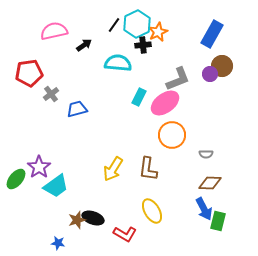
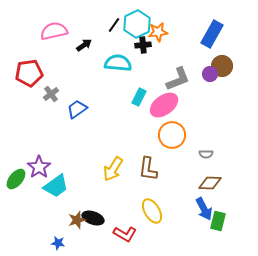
orange star: rotated 18 degrees clockwise
pink ellipse: moved 1 px left, 2 px down
blue trapezoid: rotated 20 degrees counterclockwise
